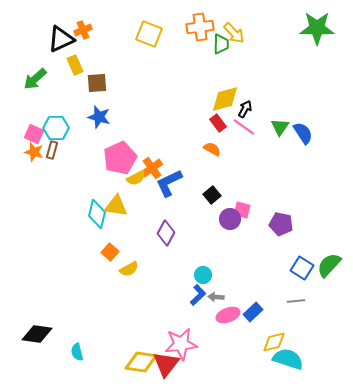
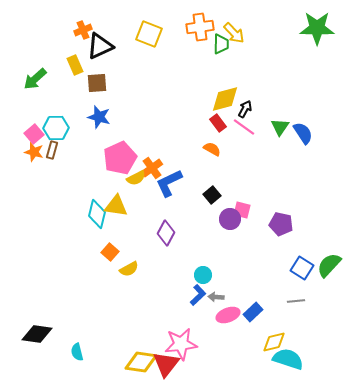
black triangle at (61, 39): moved 39 px right, 7 px down
pink square at (34, 134): rotated 24 degrees clockwise
